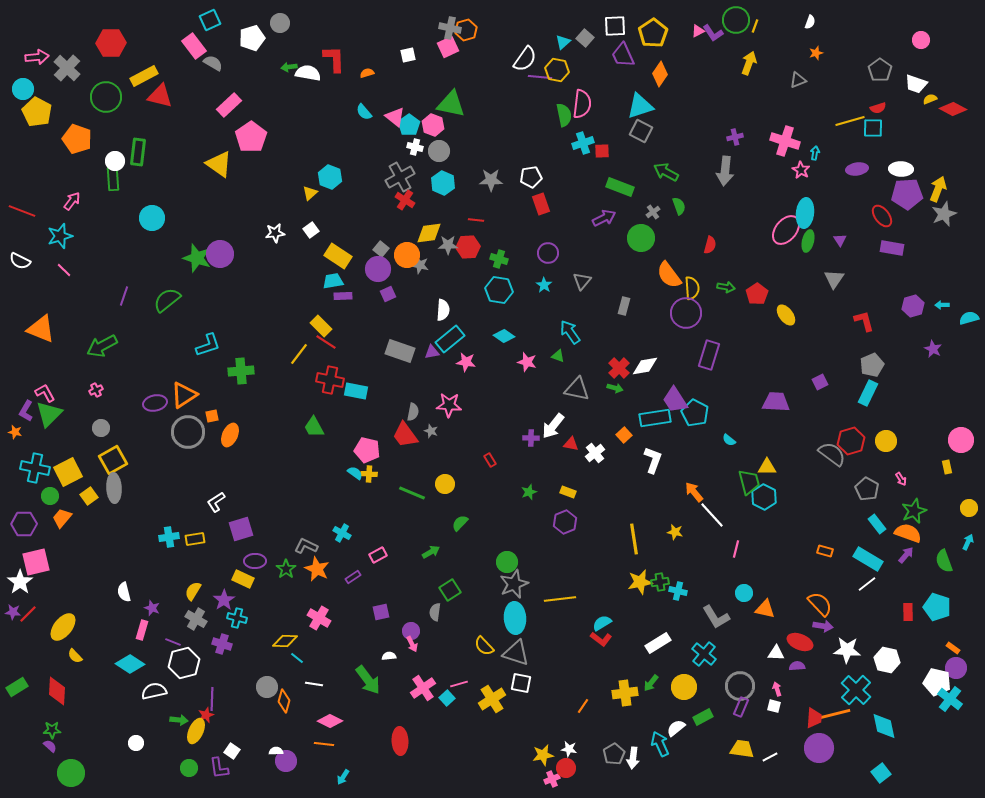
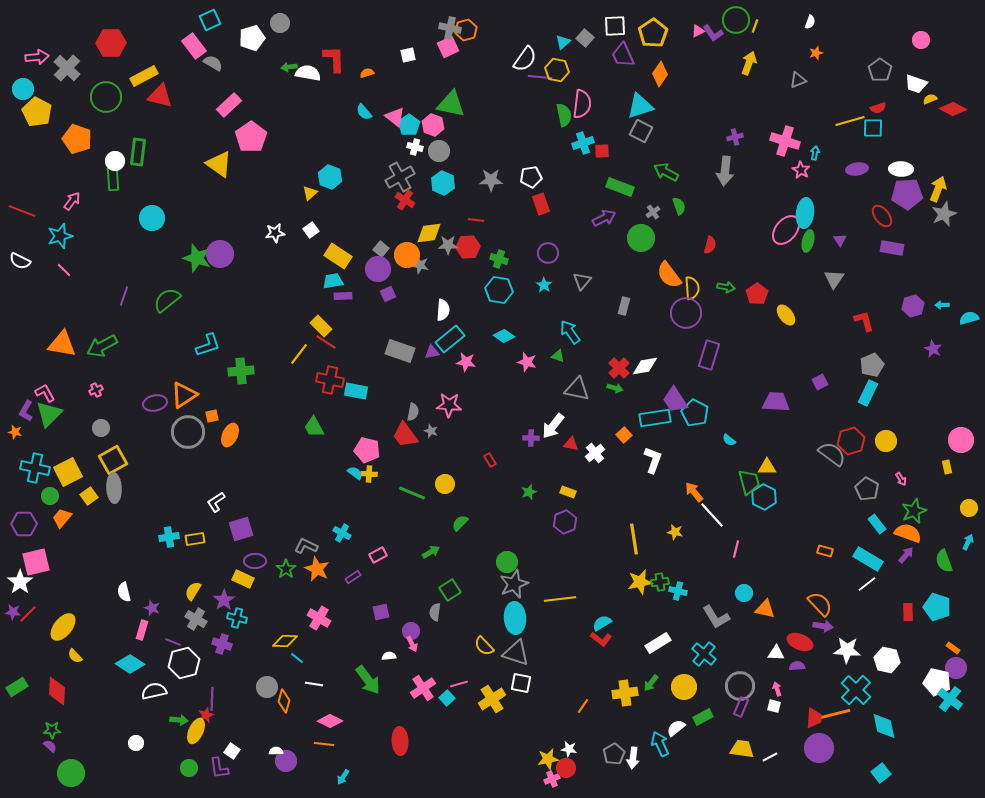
orange triangle at (41, 329): moved 21 px right, 15 px down; rotated 12 degrees counterclockwise
yellow star at (543, 755): moved 5 px right, 4 px down
